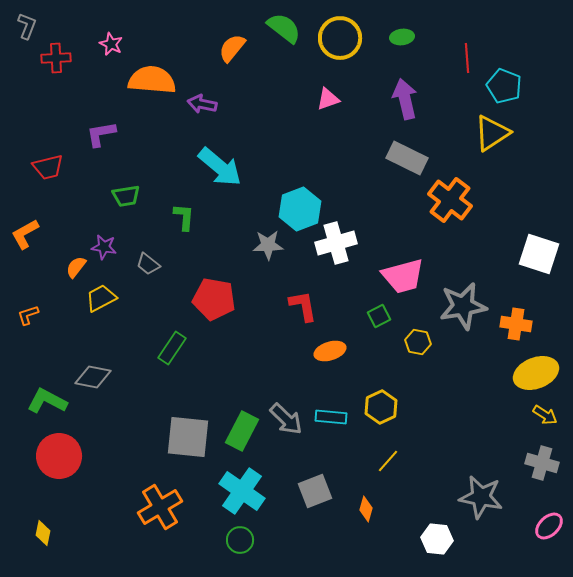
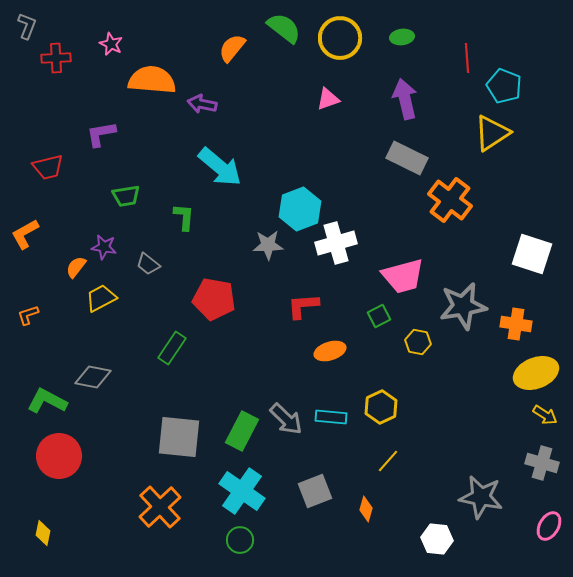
white square at (539, 254): moved 7 px left
red L-shape at (303, 306): rotated 84 degrees counterclockwise
gray square at (188, 437): moved 9 px left
orange cross at (160, 507): rotated 12 degrees counterclockwise
pink ellipse at (549, 526): rotated 16 degrees counterclockwise
